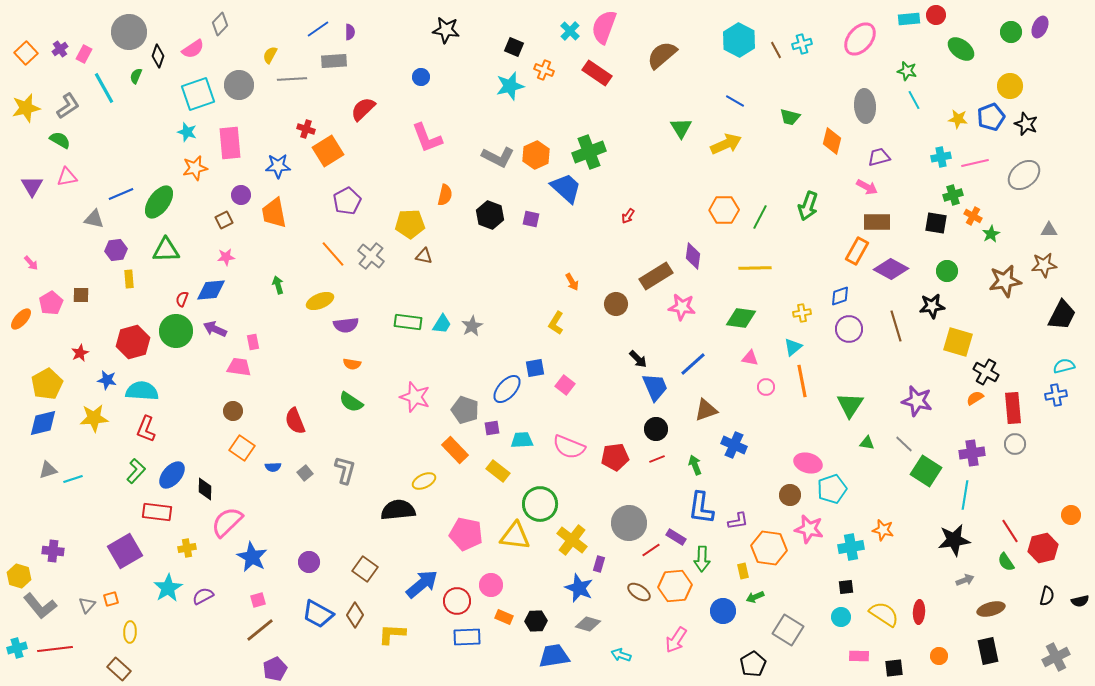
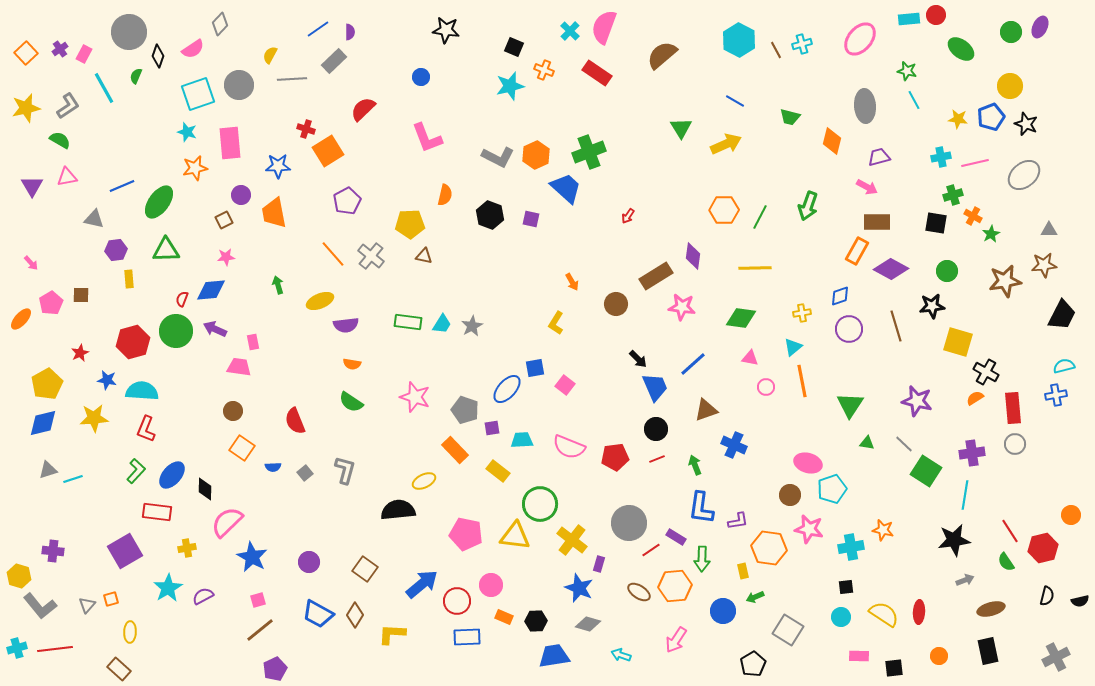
gray rectangle at (334, 61): rotated 40 degrees counterclockwise
blue line at (121, 194): moved 1 px right, 8 px up
